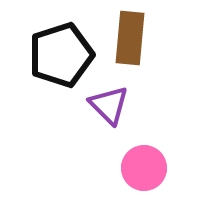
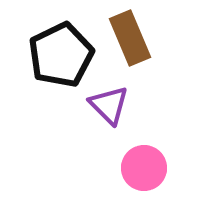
brown rectangle: rotated 28 degrees counterclockwise
black pentagon: rotated 8 degrees counterclockwise
